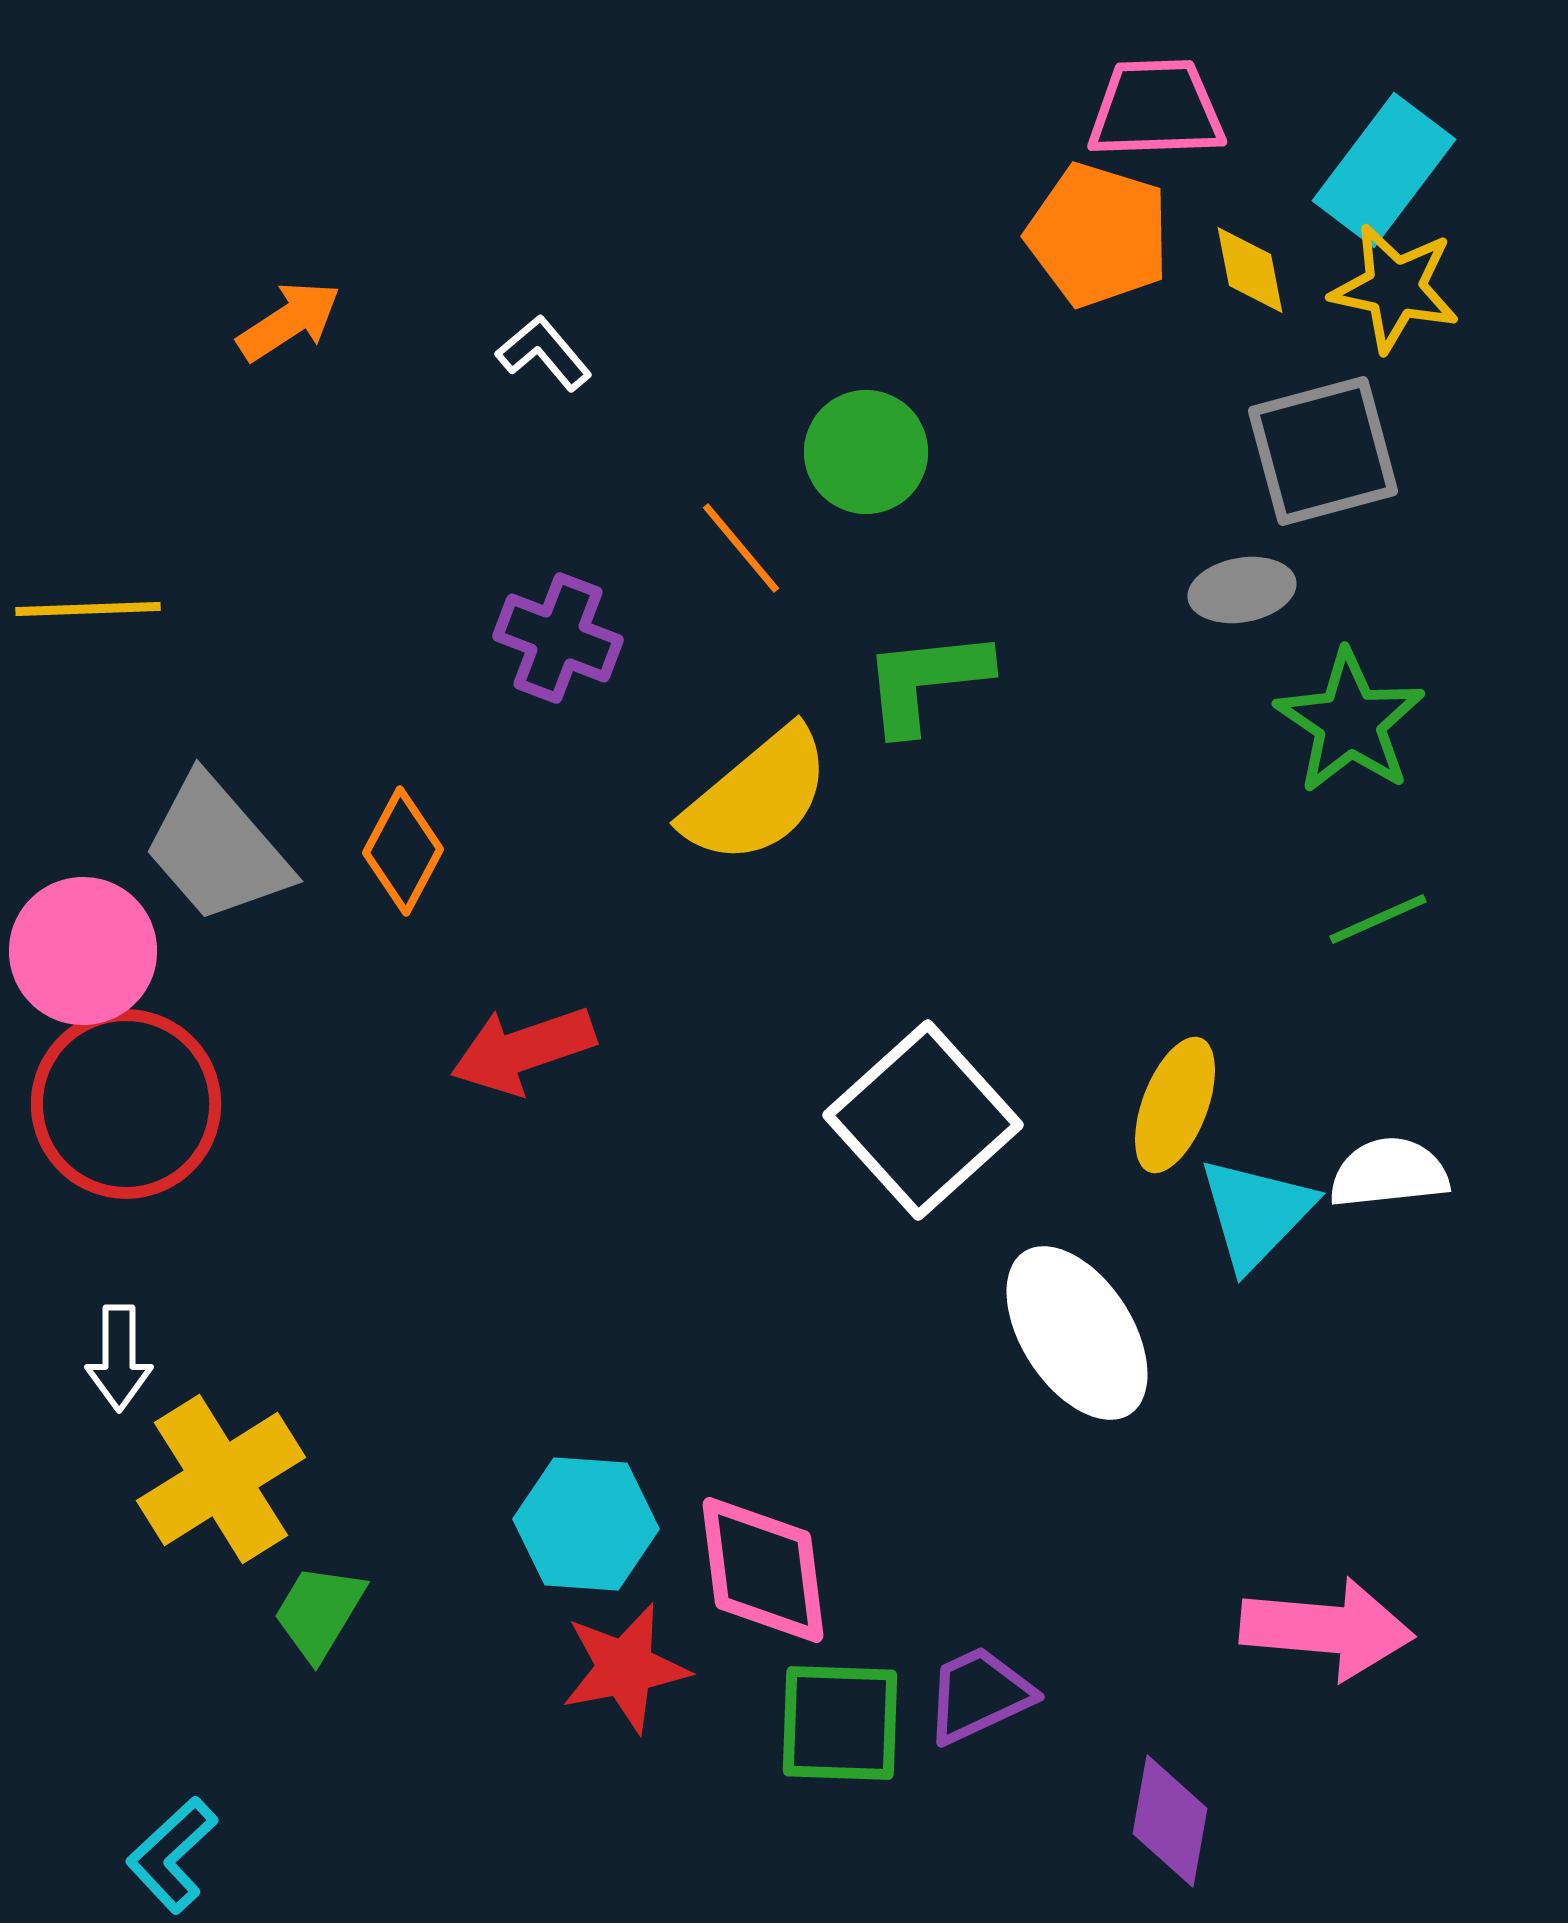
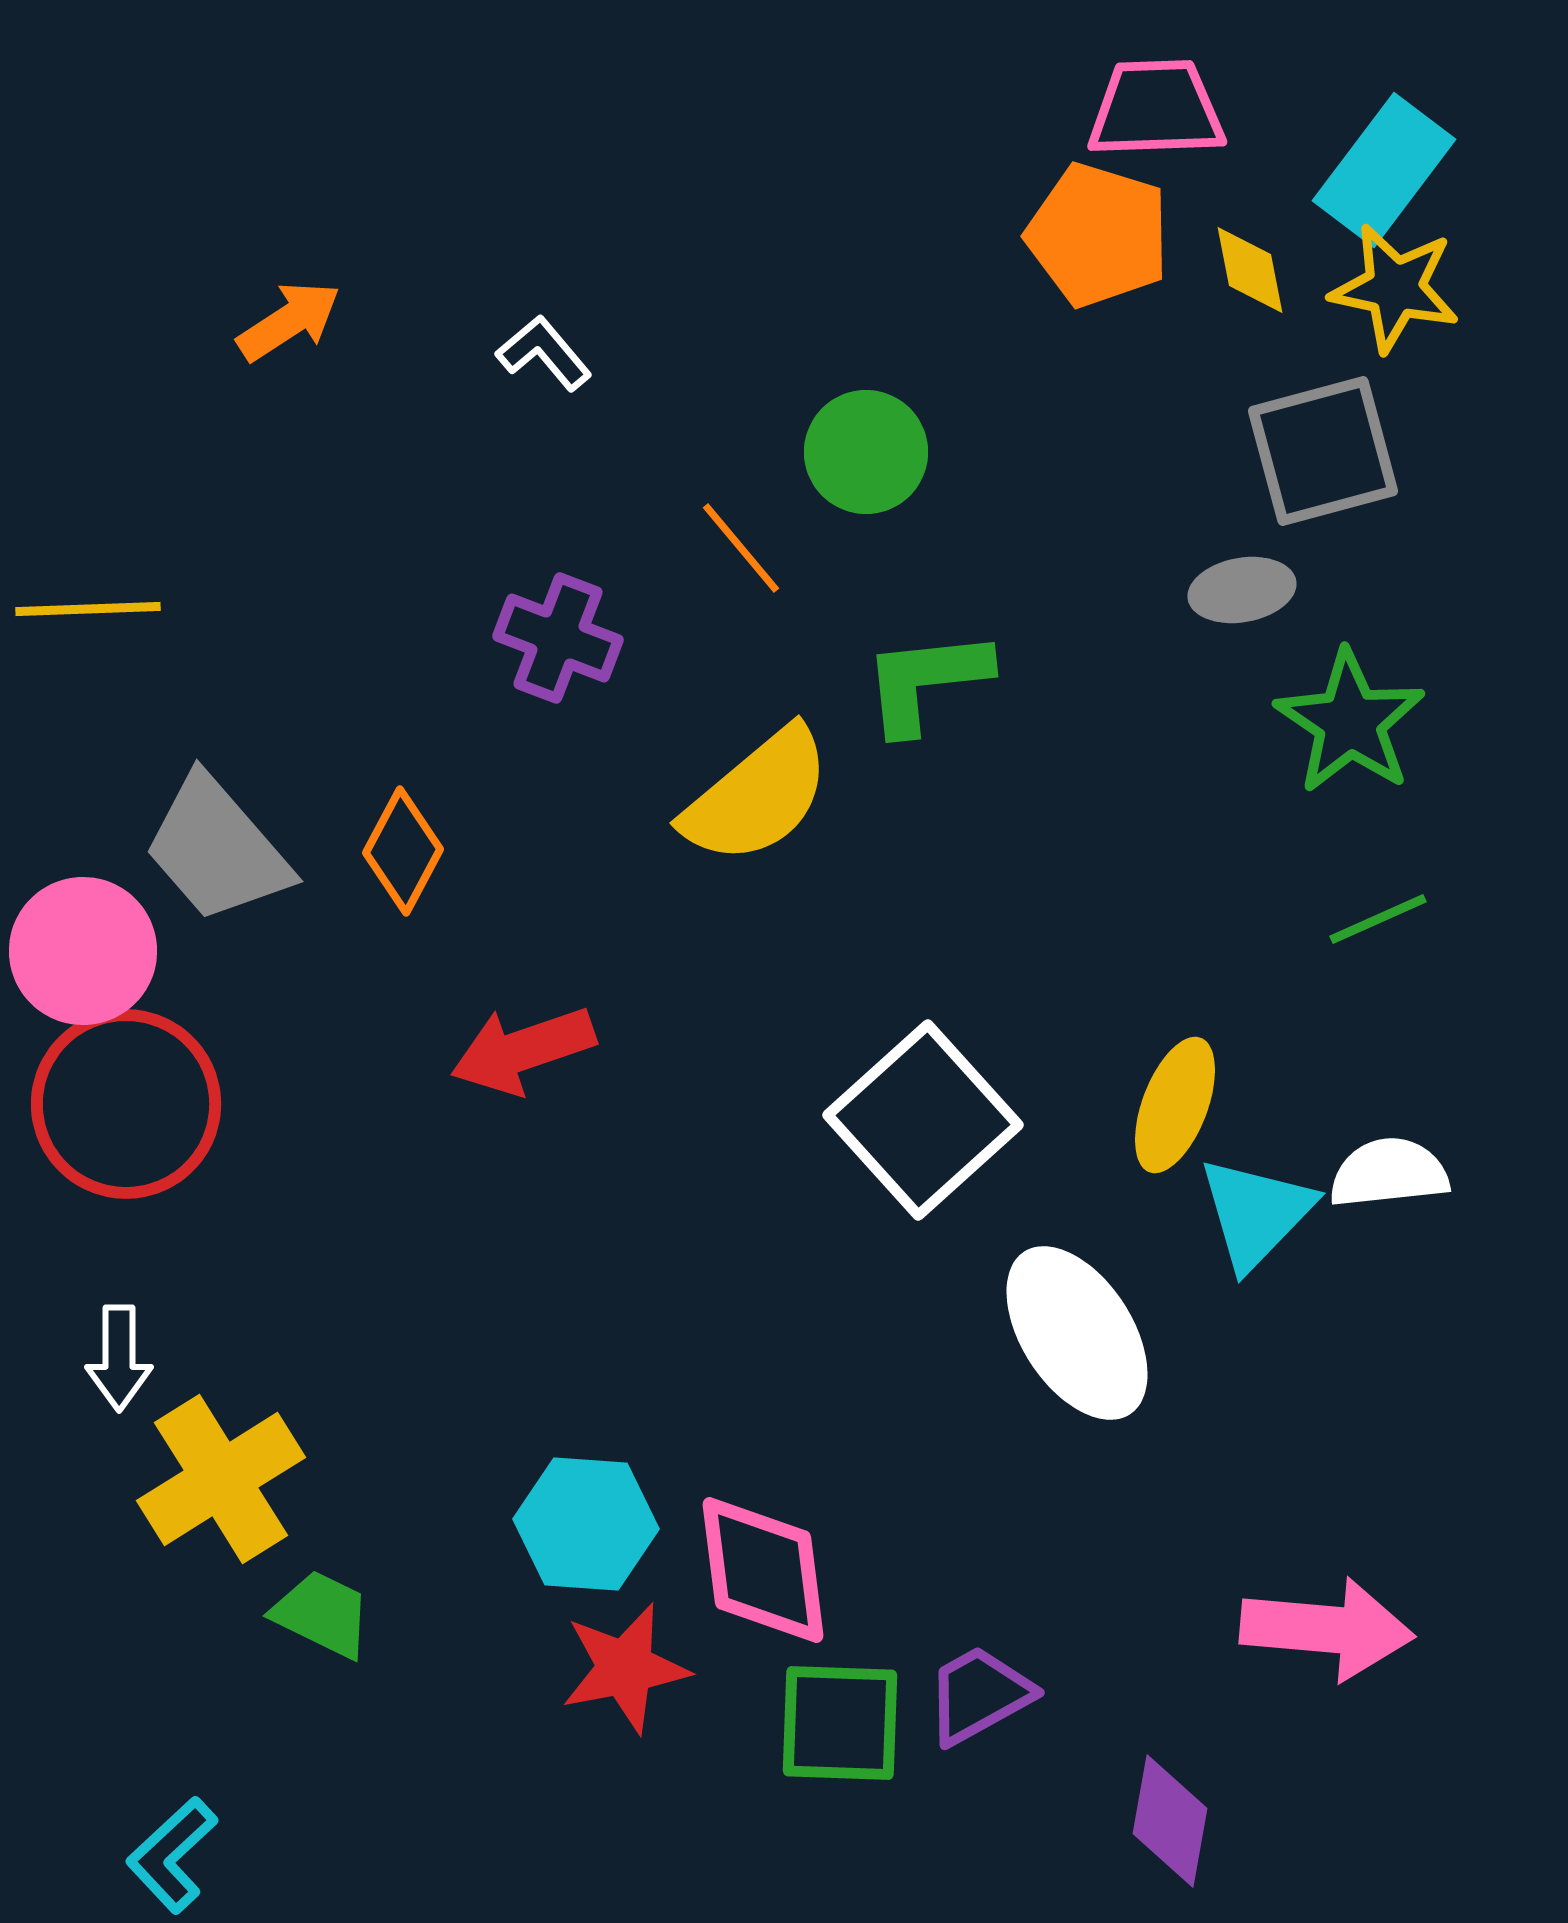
green trapezoid: moved 3 px right, 2 px down; rotated 85 degrees clockwise
purple trapezoid: rotated 4 degrees counterclockwise
